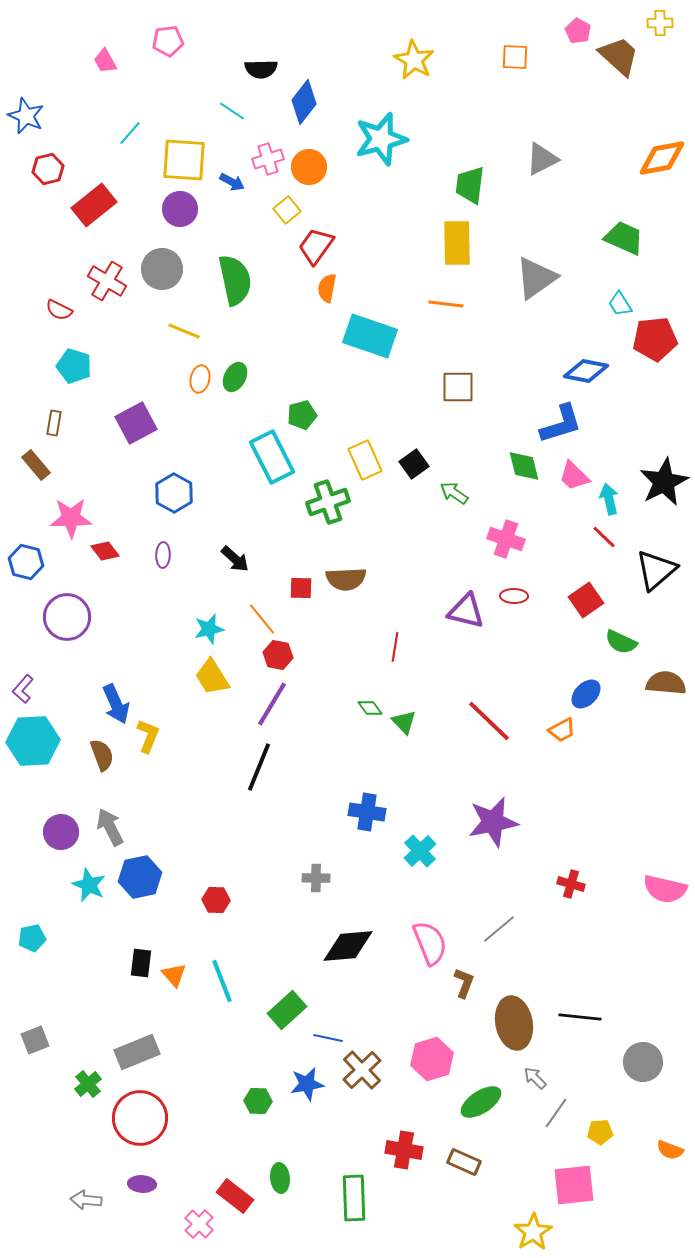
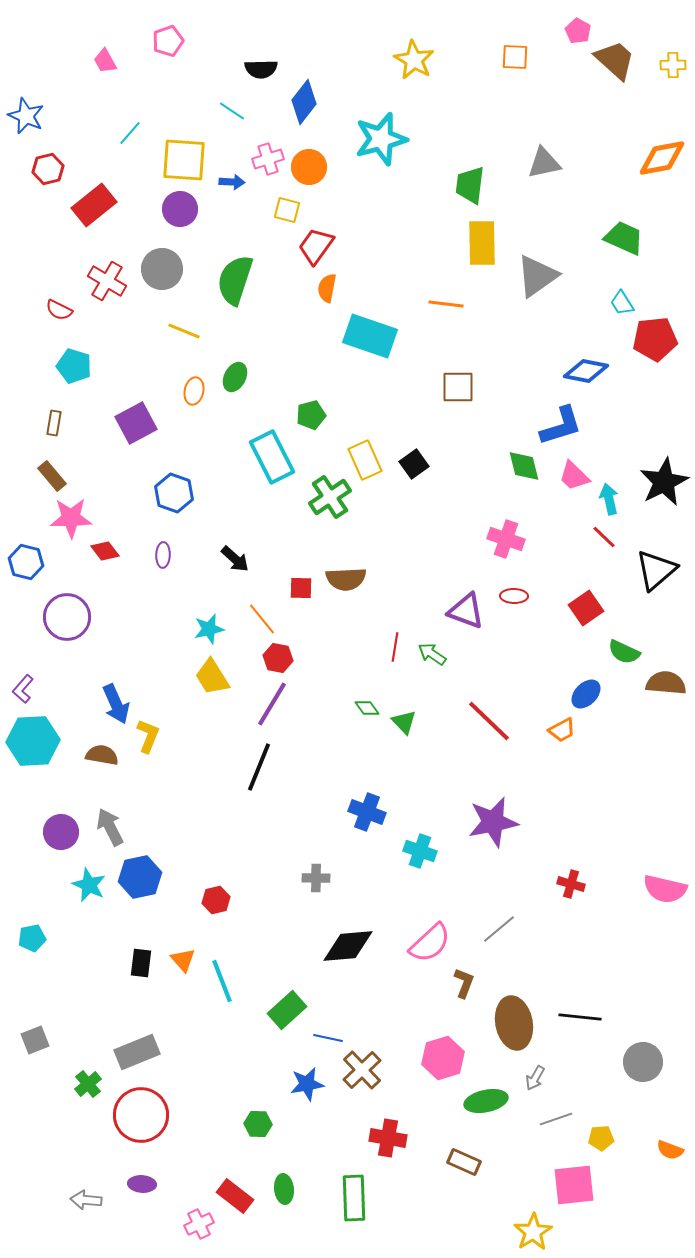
yellow cross at (660, 23): moved 13 px right, 42 px down
pink pentagon at (168, 41): rotated 12 degrees counterclockwise
brown trapezoid at (619, 56): moved 4 px left, 4 px down
gray triangle at (542, 159): moved 2 px right, 4 px down; rotated 15 degrees clockwise
blue arrow at (232, 182): rotated 25 degrees counterclockwise
yellow square at (287, 210): rotated 36 degrees counterclockwise
yellow rectangle at (457, 243): moved 25 px right
gray triangle at (536, 278): moved 1 px right, 2 px up
green semicircle at (235, 280): rotated 150 degrees counterclockwise
cyan trapezoid at (620, 304): moved 2 px right, 1 px up
orange ellipse at (200, 379): moved 6 px left, 12 px down
green pentagon at (302, 415): moved 9 px right
blue L-shape at (561, 424): moved 2 px down
brown rectangle at (36, 465): moved 16 px right, 11 px down
blue hexagon at (174, 493): rotated 9 degrees counterclockwise
green arrow at (454, 493): moved 22 px left, 161 px down
green cross at (328, 502): moved 2 px right, 5 px up; rotated 15 degrees counterclockwise
red square at (586, 600): moved 8 px down
purple triangle at (466, 611): rotated 6 degrees clockwise
green semicircle at (621, 642): moved 3 px right, 10 px down
red hexagon at (278, 655): moved 3 px down
green diamond at (370, 708): moved 3 px left
brown semicircle at (102, 755): rotated 60 degrees counterclockwise
blue cross at (367, 812): rotated 12 degrees clockwise
cyan cross at (420, 851): rotated 28 degrees counterclockwise
red hexagon at (216, 900): rotated 16 degrees counterclockwise
pink semicircle at (430, 943): rotated 69 degrees clockwise
orange triangle at (174, 975): moved 9 px right, 15 px up
pink hexagon at (432, 1059): moved 11 px right, 1 px up
gray arrow at (535, 1078): rotated 105 degrees counterclockwise
green hexagon at (258, 1101): moved 23 px down
green ellipse at (481, 1102): moved 5 px right, 1 px up; rotated 21 degrees clockwise
gray line at (556, 1113): moved 6 px down; rotated 36 degrees clockwise
red circle at (140, 1118): moved 1 px right, 3 px up
yellow pentagon at (600, 1132): moved 1 px right, 6 px down
red cross at (404, 1150): moved 16 px left, 12 px up
green ellipse at (280, 1178): moved 4 px right, 11 px down
pink cross at (199, 1224): rotated 20 degrees clockwise
